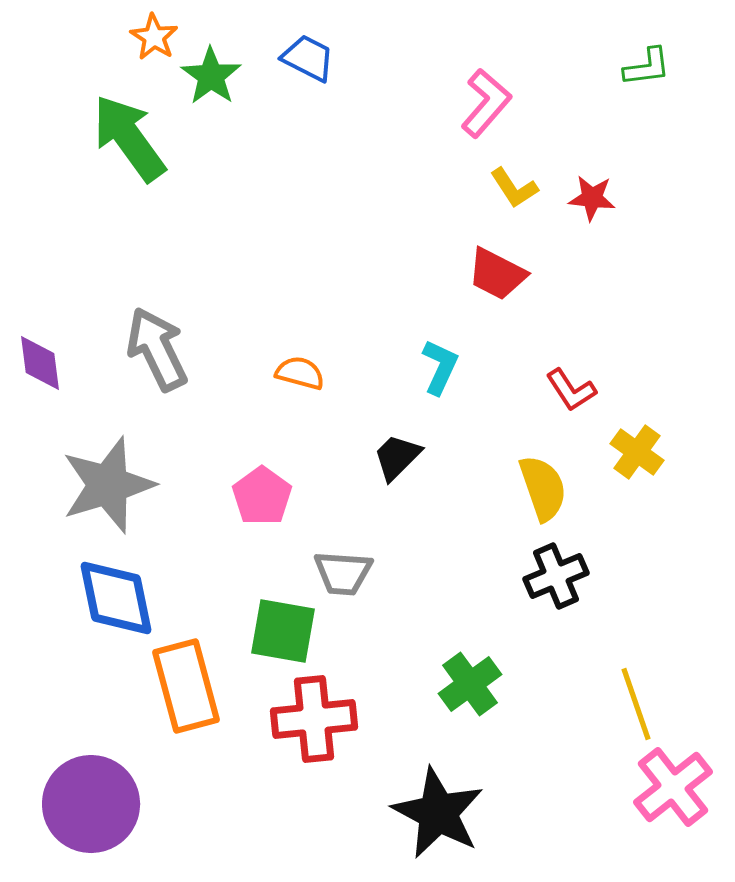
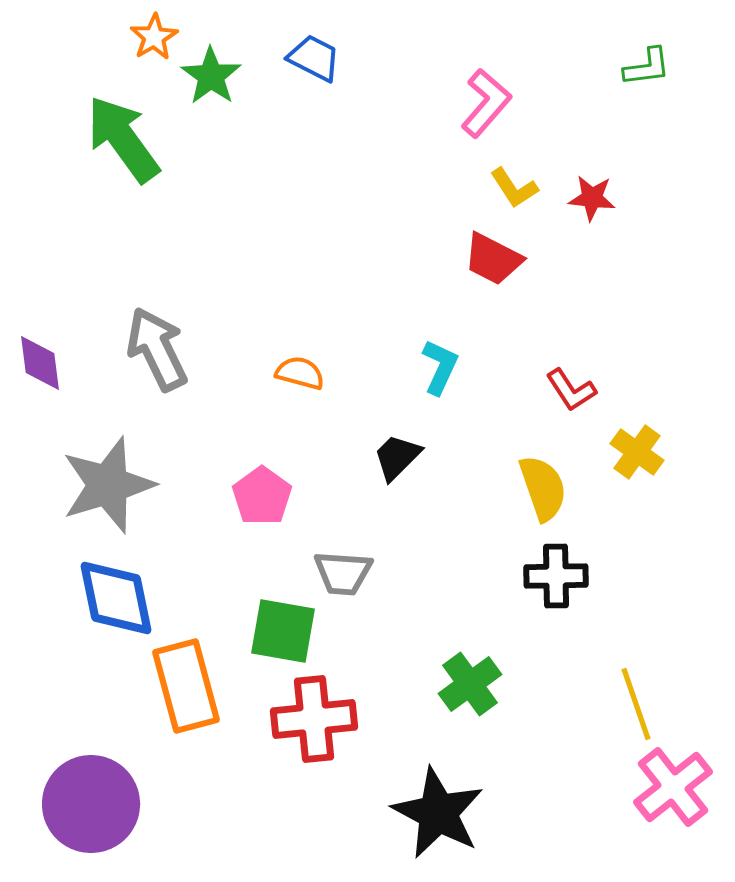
orange star: rotated 9 degrees clockwise
blue trapezoid: moved 6 px right
green arrow: moved 6 px left, 1 px down
red trapezoid: moved 4 px left, 15 px up
black cross: rotated 22 degrees clockwise
